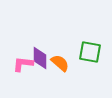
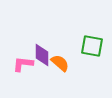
green square: moved 2 px right, 6 px up
purple diamond: moved 2 px right, 3 px up
